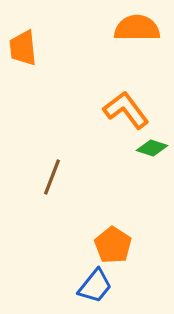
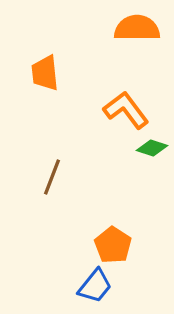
orange trapezoid: moved 22 px right, 25 px down
